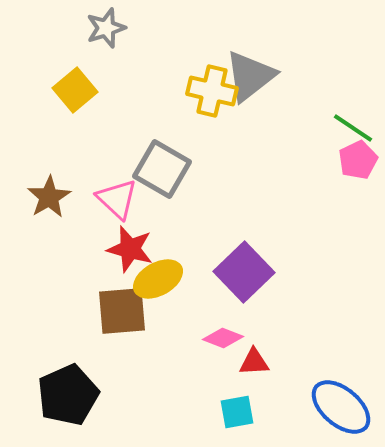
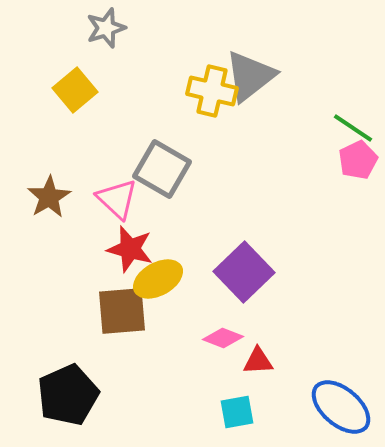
red triangle: moved 4 px right, 1 px up
